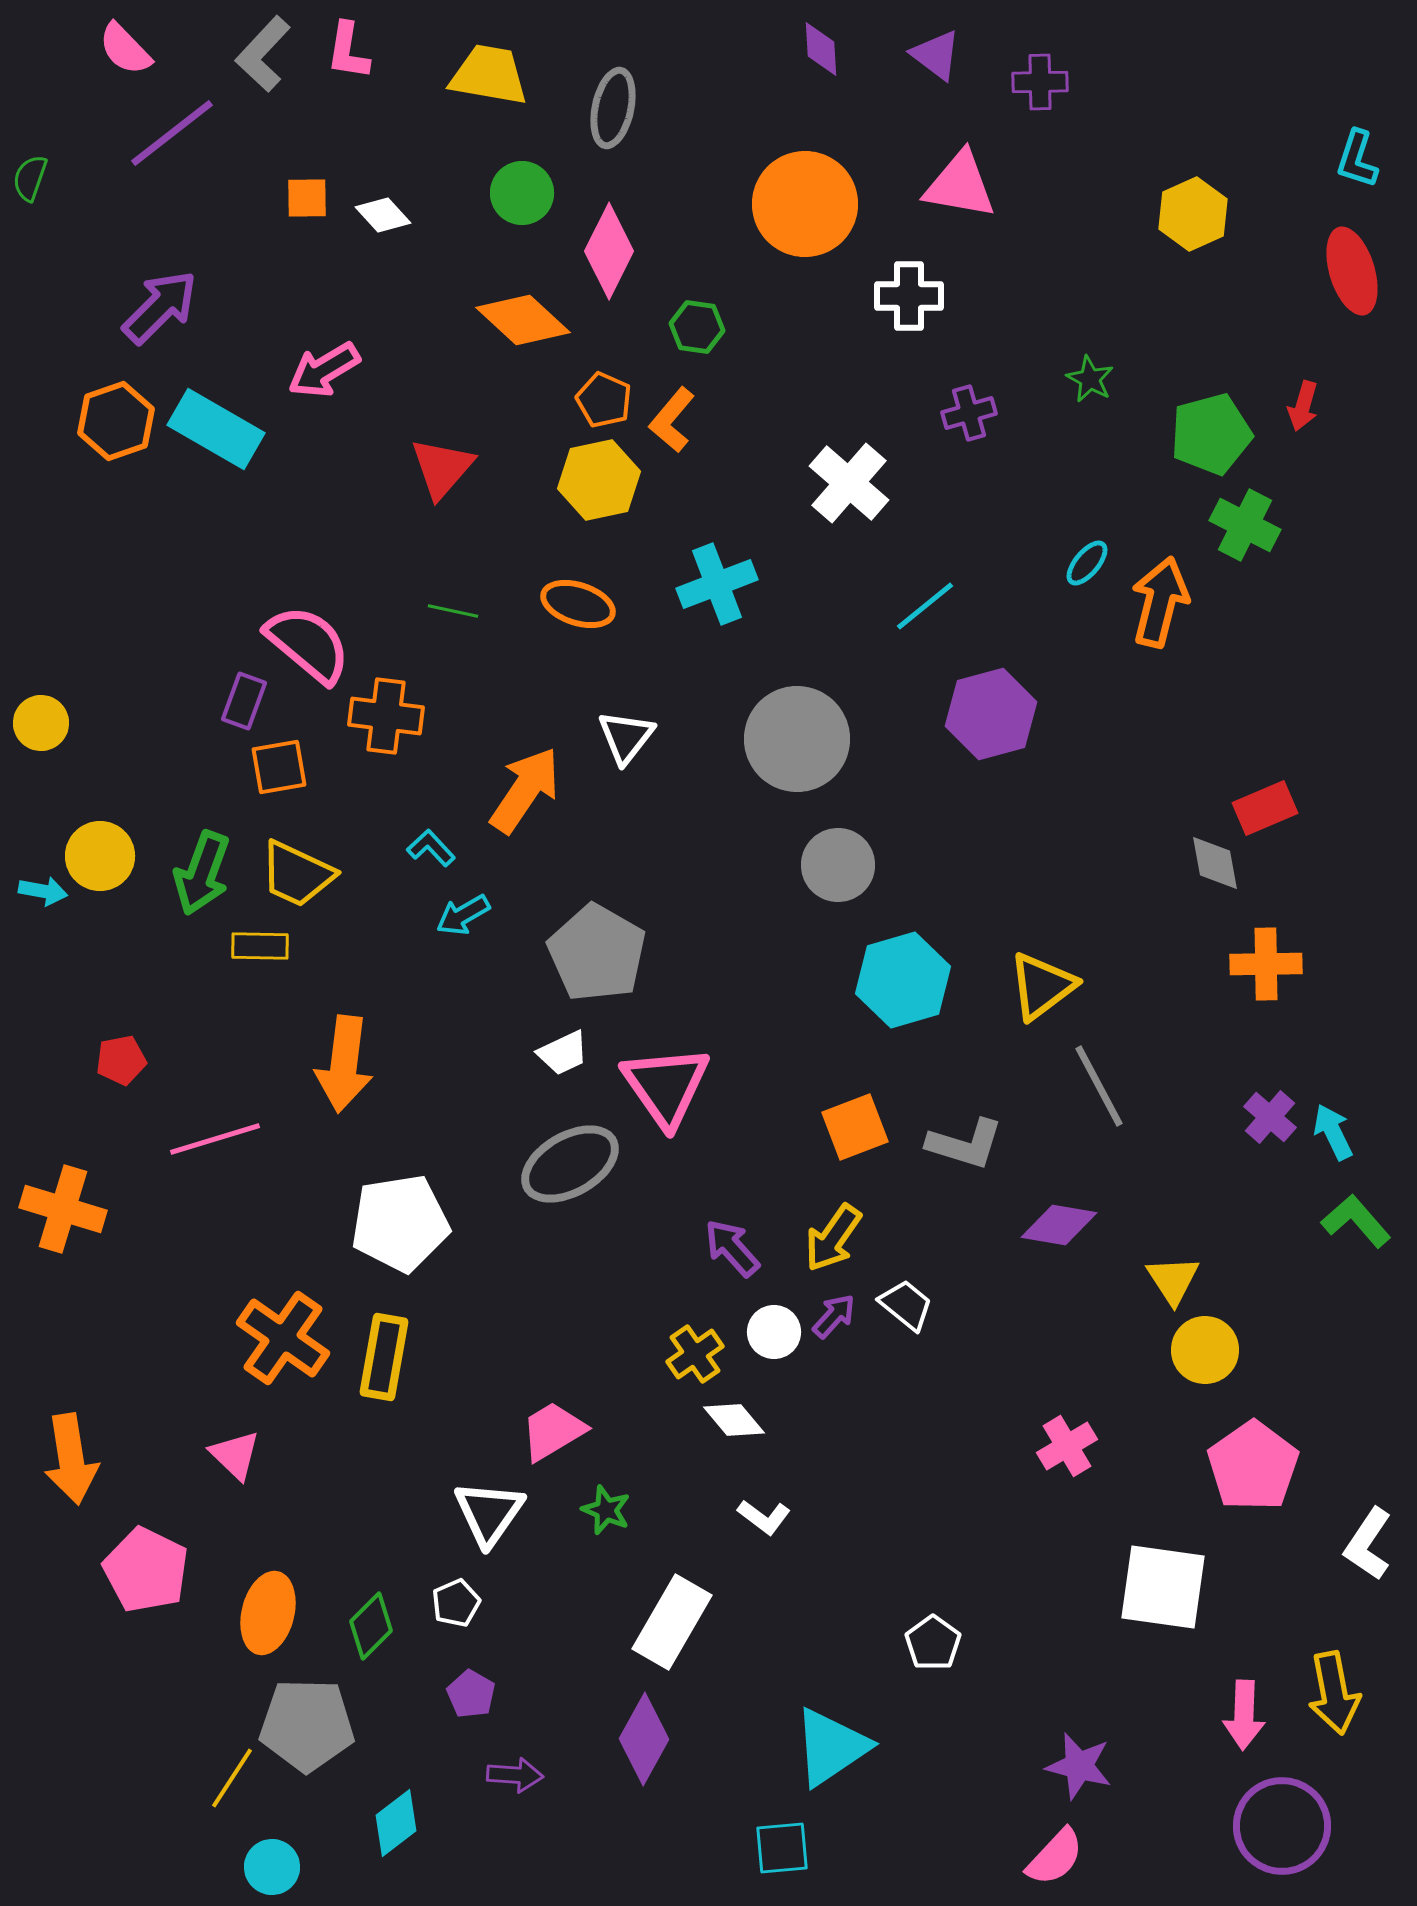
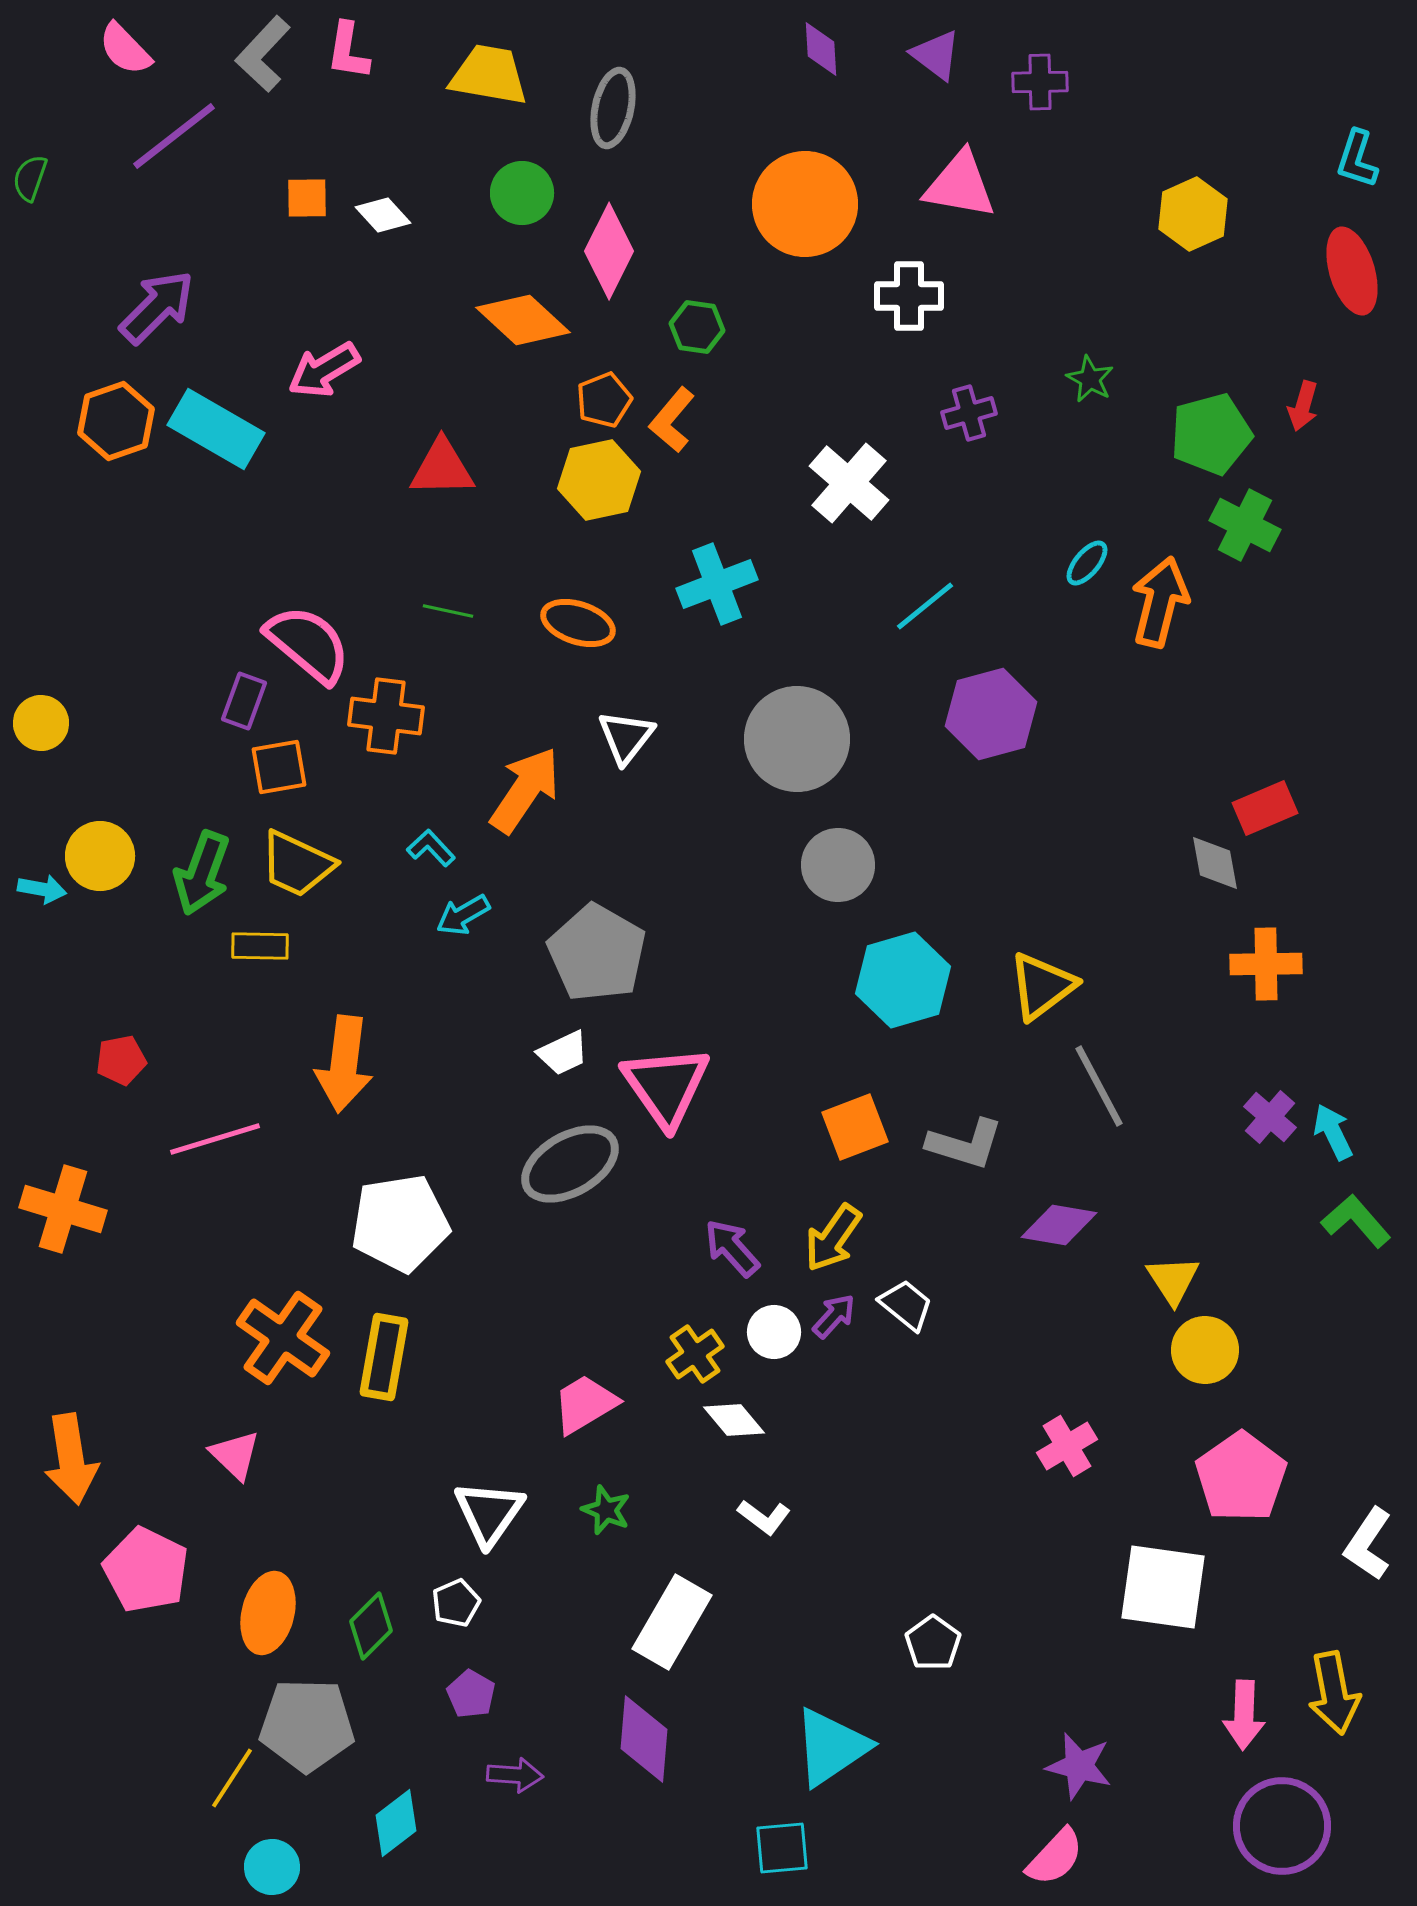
purple line at (172, 133): moved 2 px right, 3 px down
purple arrow at (160, 307): moved 3 px left
orange pentagon at (604, 400): rotated 26 degrees clockwise
red triangle at (442, 468): rotated 48 degrees clockwise
orange ellipse at (578, 604): moved 19 px down
green line at (453, 611): moved 5 px left
yellow trapezoid at (297, 874): moved 10 px up
cyan arrow at (43, 891): moved 1 px left, 2 px up
pink trapezoid at (553, 1431): moved 32 px right, 27 px up
pink pentagon at (1253, 1466): moved 12 px left, 11 px down
purple diamond at (644, 1739): rotated 24 degrees counterclockwise
